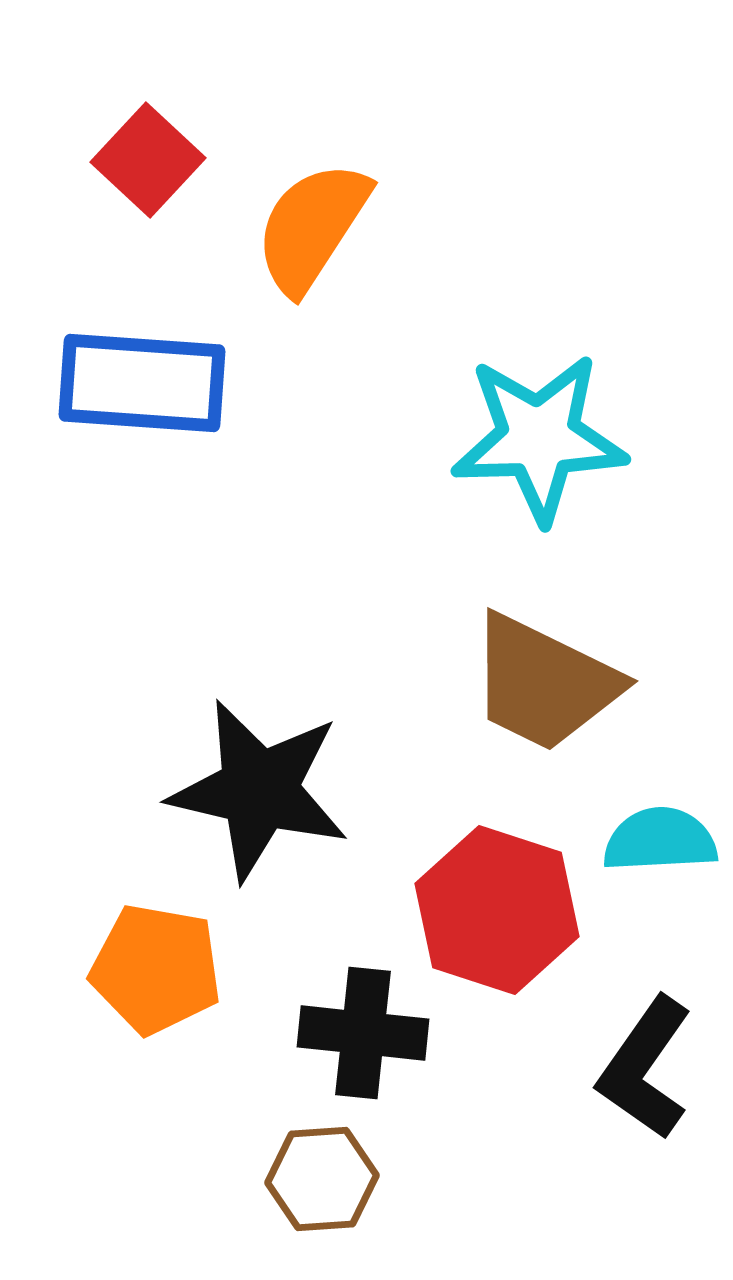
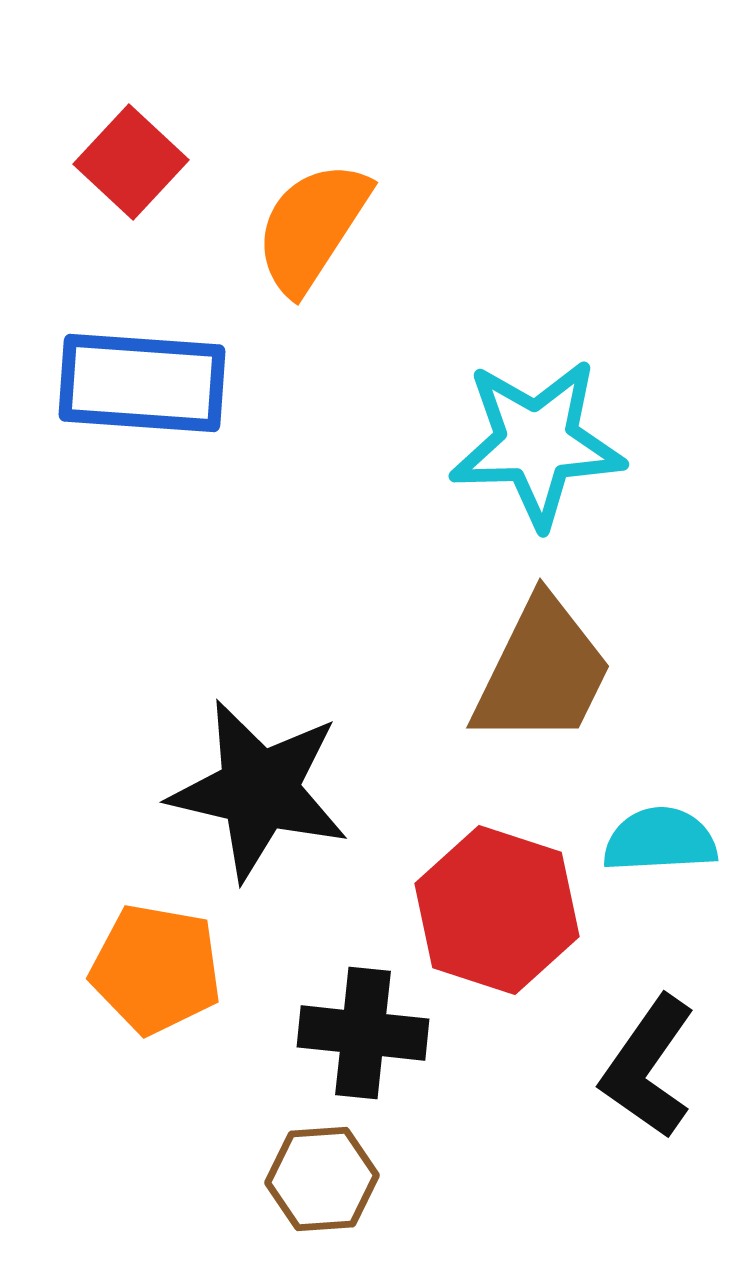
red square: moved 17 px left, 2 px down
cyan star: moved 2 px left, 5 px down
brown trapezoid: moved 2 px left, 11 px up; rotated 90 degrees counterclockwise
black L-shape: moved 3 px right, 1 px up
